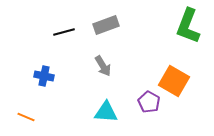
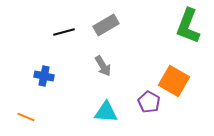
gray rectangle: rotated 10 degrees counterclockwise
